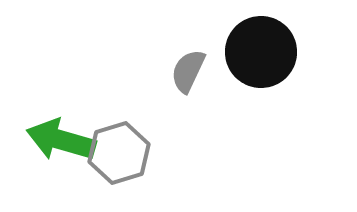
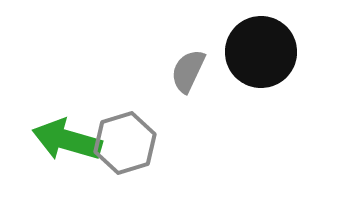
green arrow: moved 6 px right
gray hexagon: moved 6 px right, 10 px up
